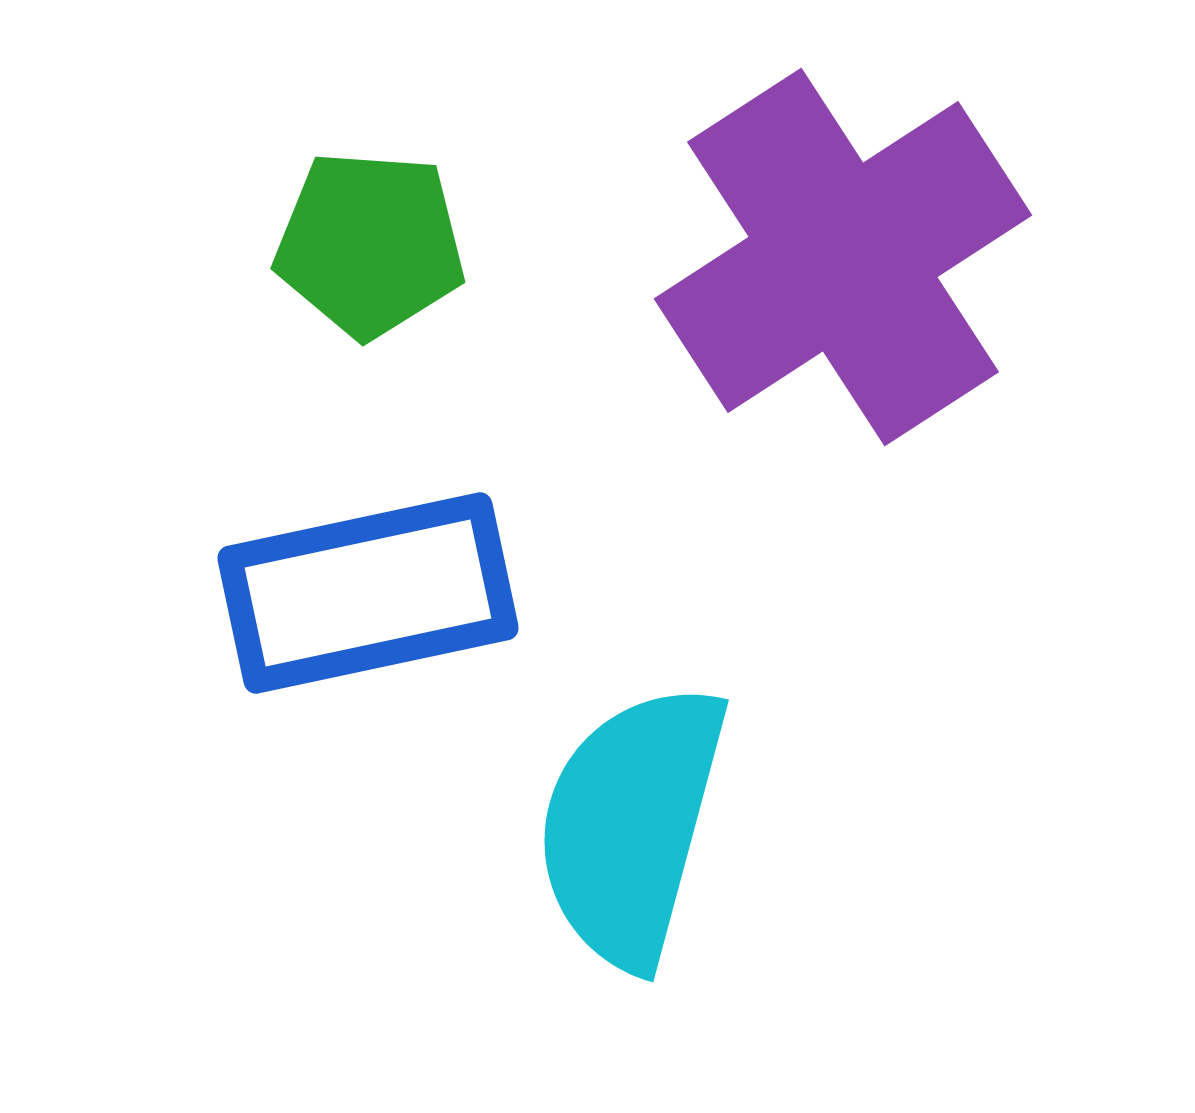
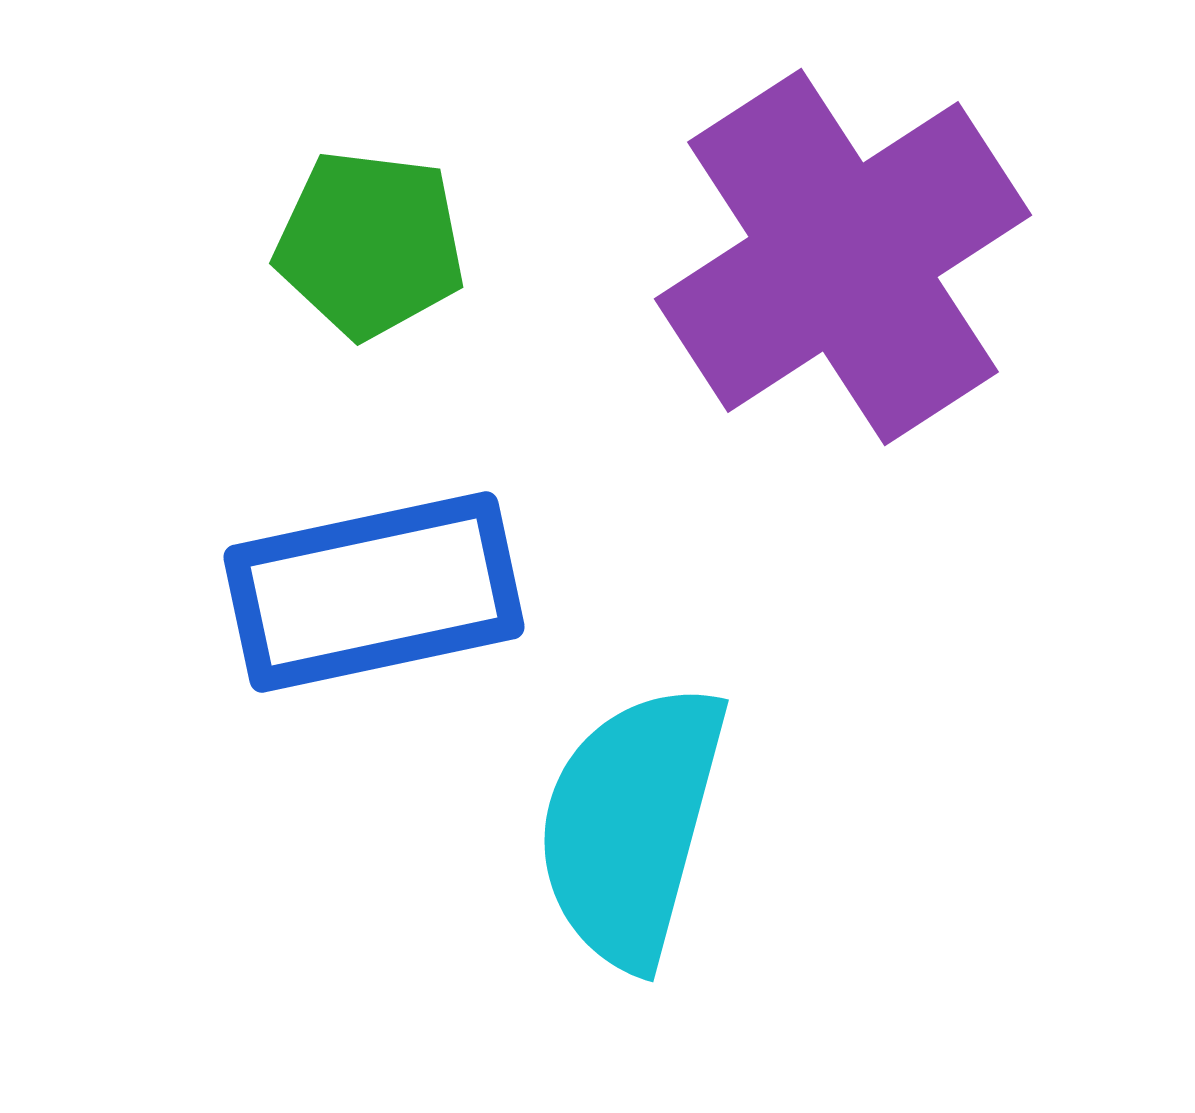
green pentagon: rotated 3 degrees clockwise
blue rectangle: moved 6 px right, 1 px up
